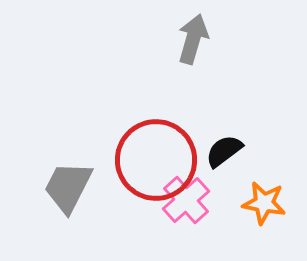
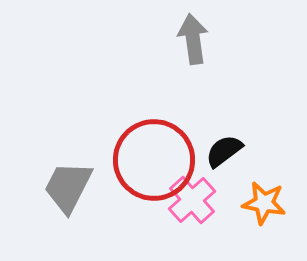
gray arrow: rotated 24 degrees counterclockwise
red circle: moved 2 px left
pink cross: moved 6 px right
